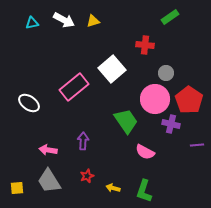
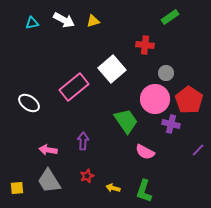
purple line: moved 1 px right, 5 px down; rotated 40 degrees counterclockwise
